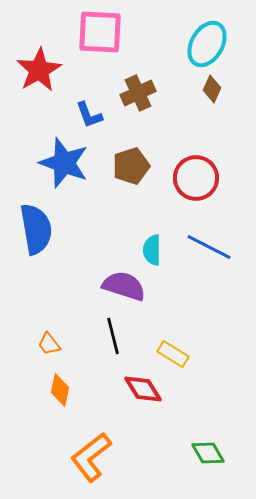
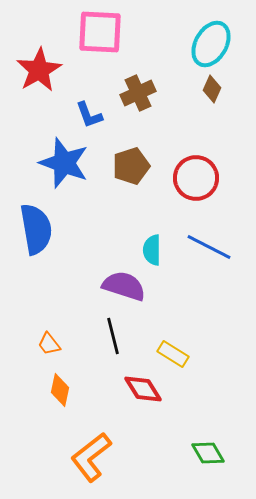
cyan ellipse: moved 4 px right
